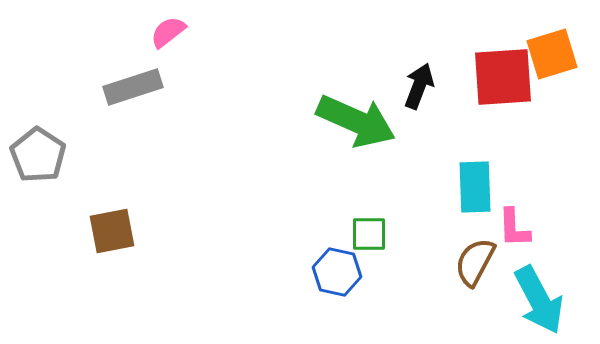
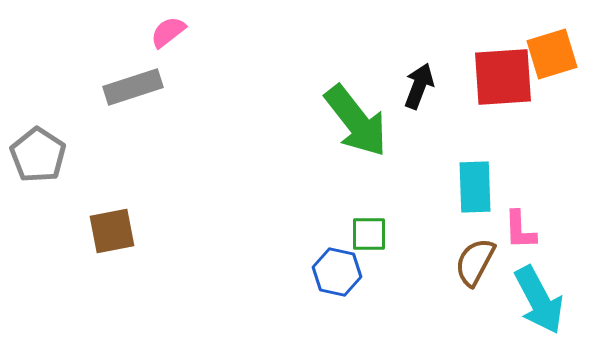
green arrow: rotated 28 degrees clockwise
pink L-shape: moved 6 px right, 2 px down
